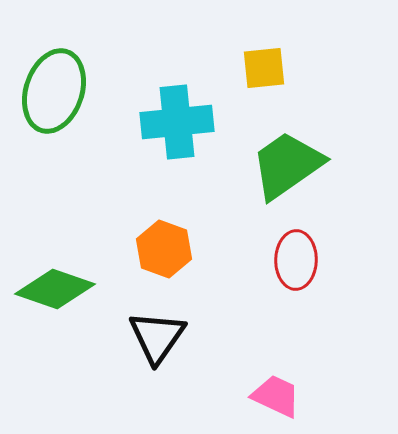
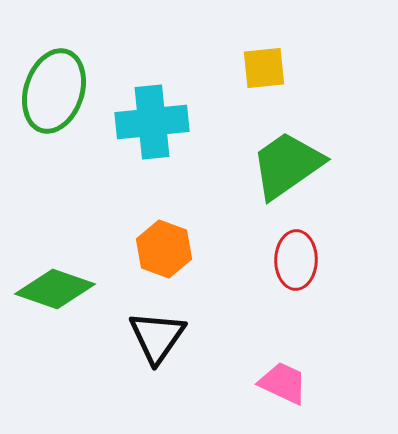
cyan cross: moved 25 px left
pink trapezoid: moved 7 px right, 13 px up
